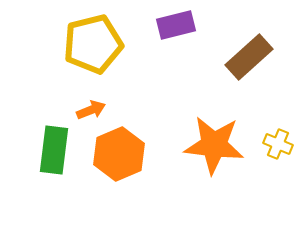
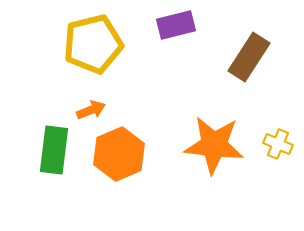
brown rectangle: rotated 15 degrees counterclockwise
